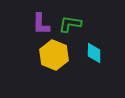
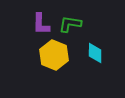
cyan diamond: moved 1 px right
